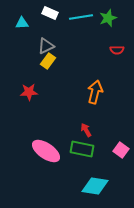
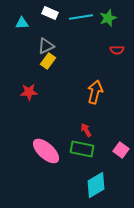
pink ellipse: rotated 8 degrees clockwise
cyan diamond: moved 1 px right, 1 px up; rotated 40 degrees counterclockwise
